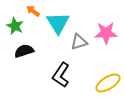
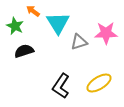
black L-shape: moved 11 px down
yellow ellipse: moved 9 px left
